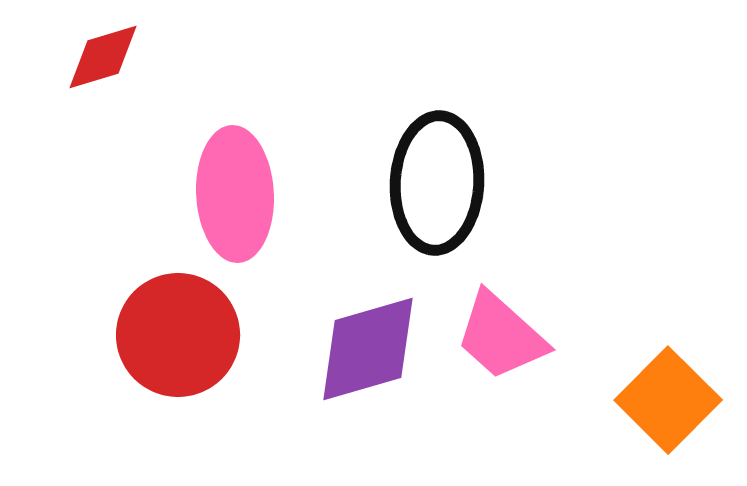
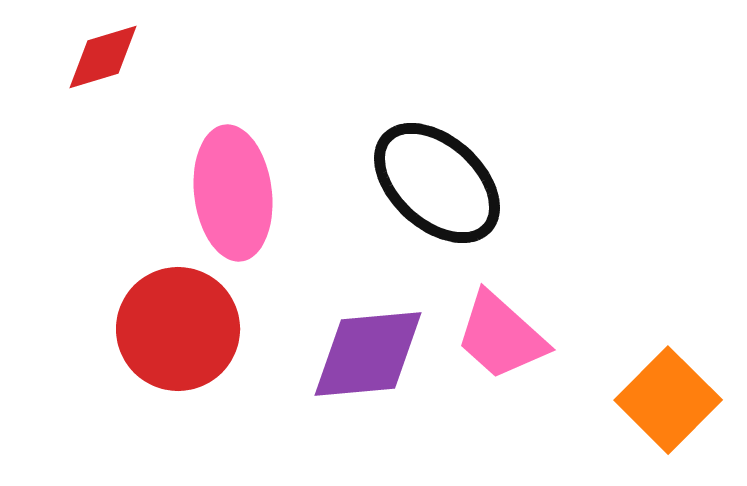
black ellipse: rotated 51 degrees counterclockwise
pink ellipse: moved 2 px left, 1 px up; rotated 4 degrees counterclockwise
red circle: moved 6 px up
purple diamond: moved 5 px down; rotated 11 degrees clockwise
